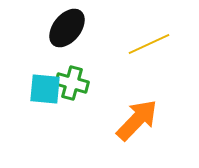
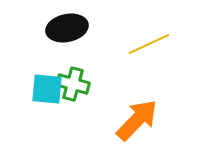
black ellipse: rotated 39 degrees clockwise
green cross: moved 1 px right, 1 px down
cyan square: moved 2 px right
